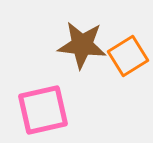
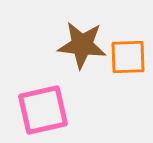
orange square: moved 1 px down; rotated 30 degrees clockwise
